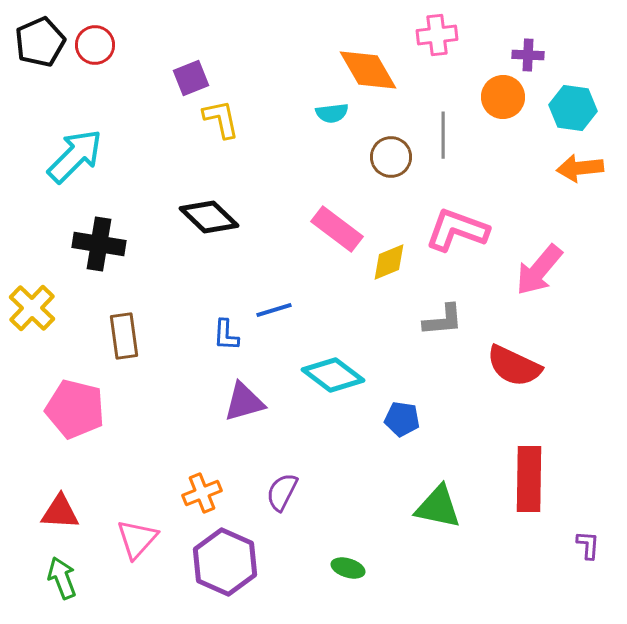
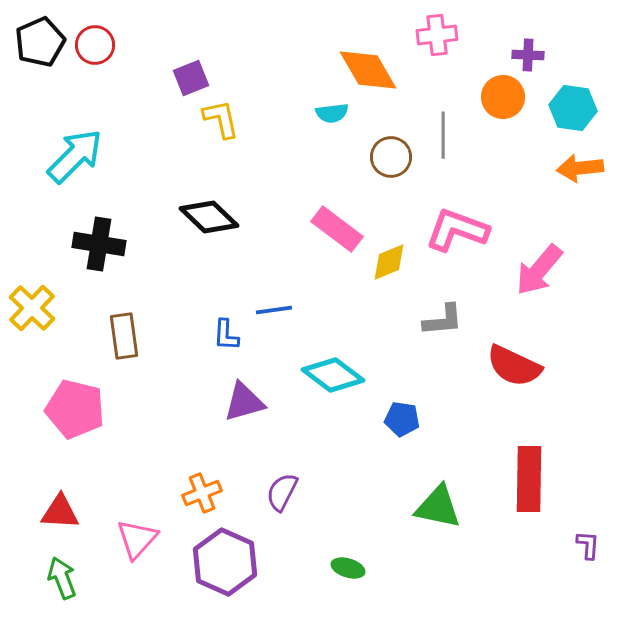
blue line: rotated 9 degrees clockwise
